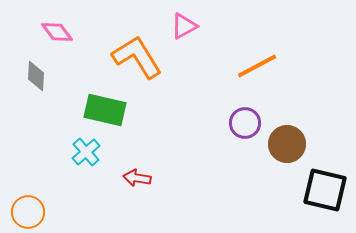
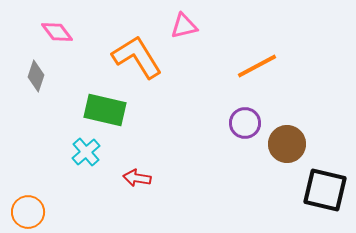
pink triangle: rotated 16 degrees clockwise
gray diamond: rotated 16 degrees clockwise
